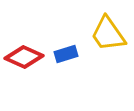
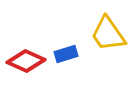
red diamond: moved 2 px right, 4 px down
